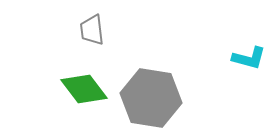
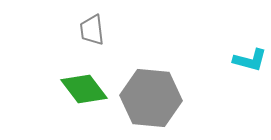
cyan L-shape: moved 1 px right, 2 px down
gray hexagon: rotated 4 degrees counterclockwise
